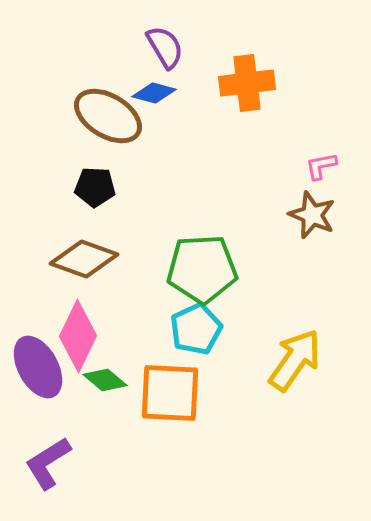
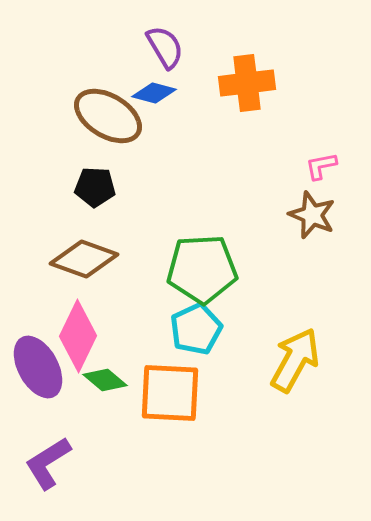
yellow arrow: rotated 6 degrees counterclockwise
